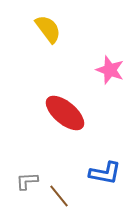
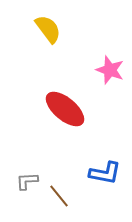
red ellipse: moved 4 px up
